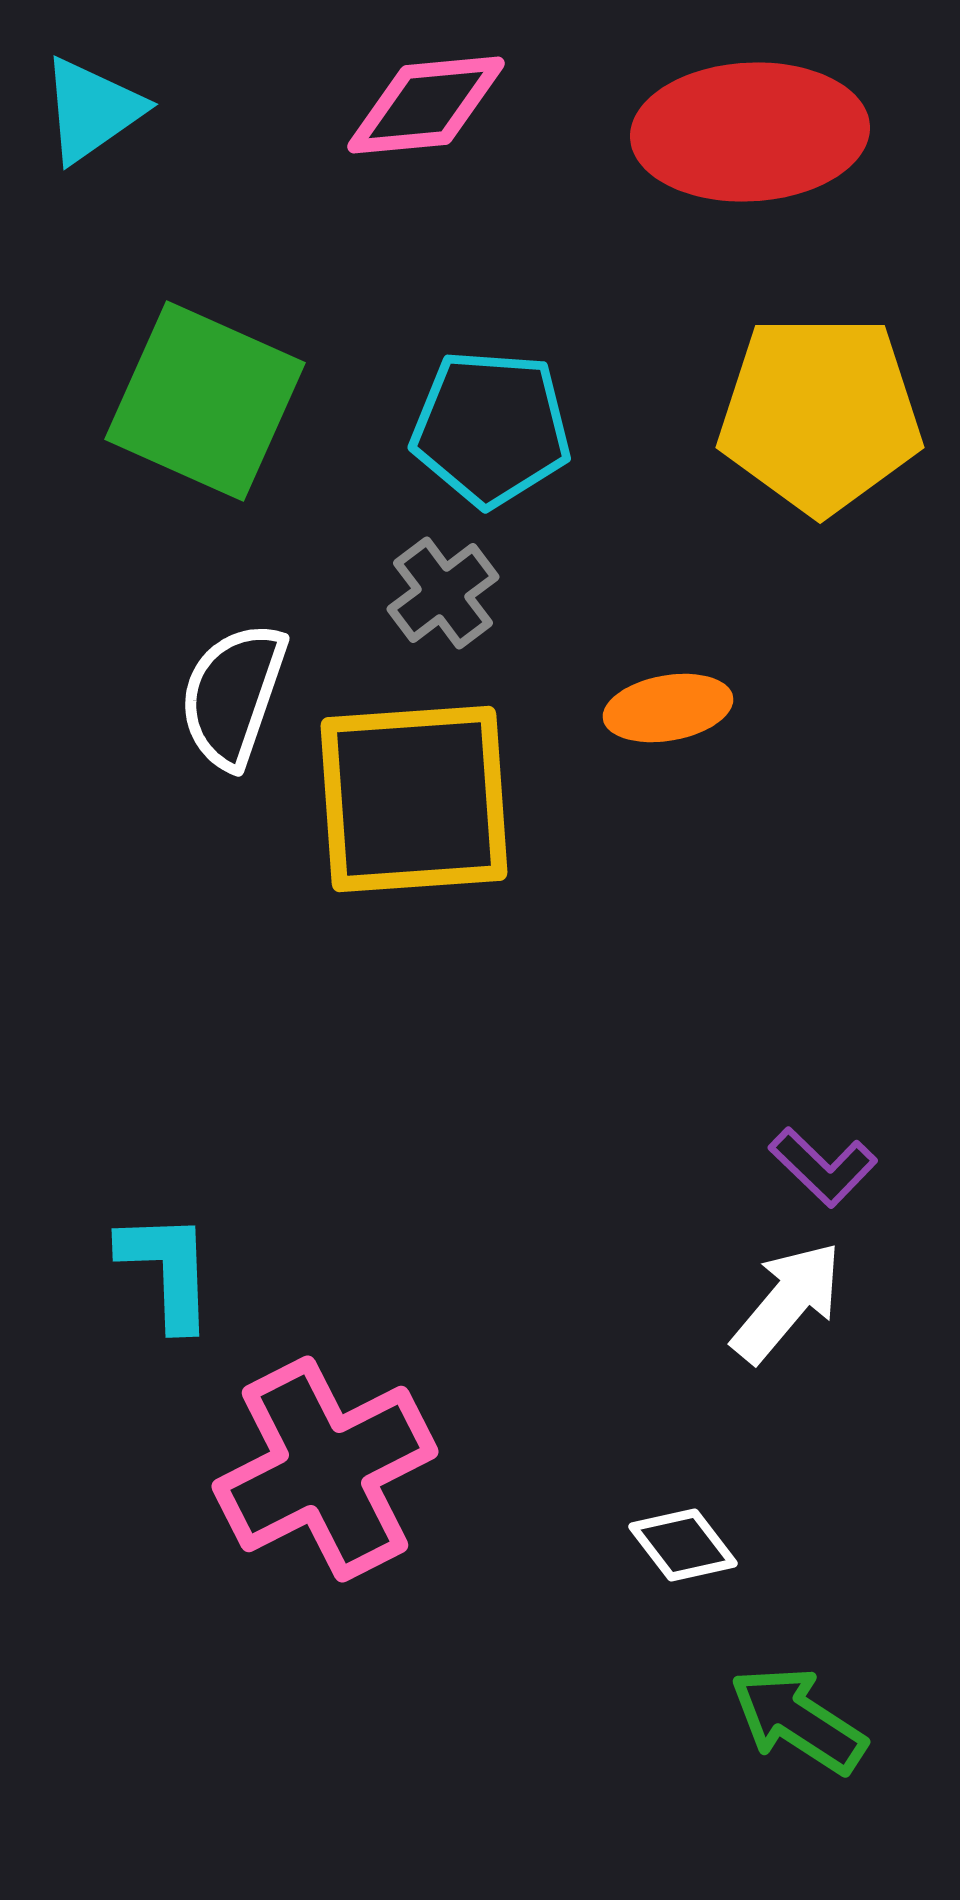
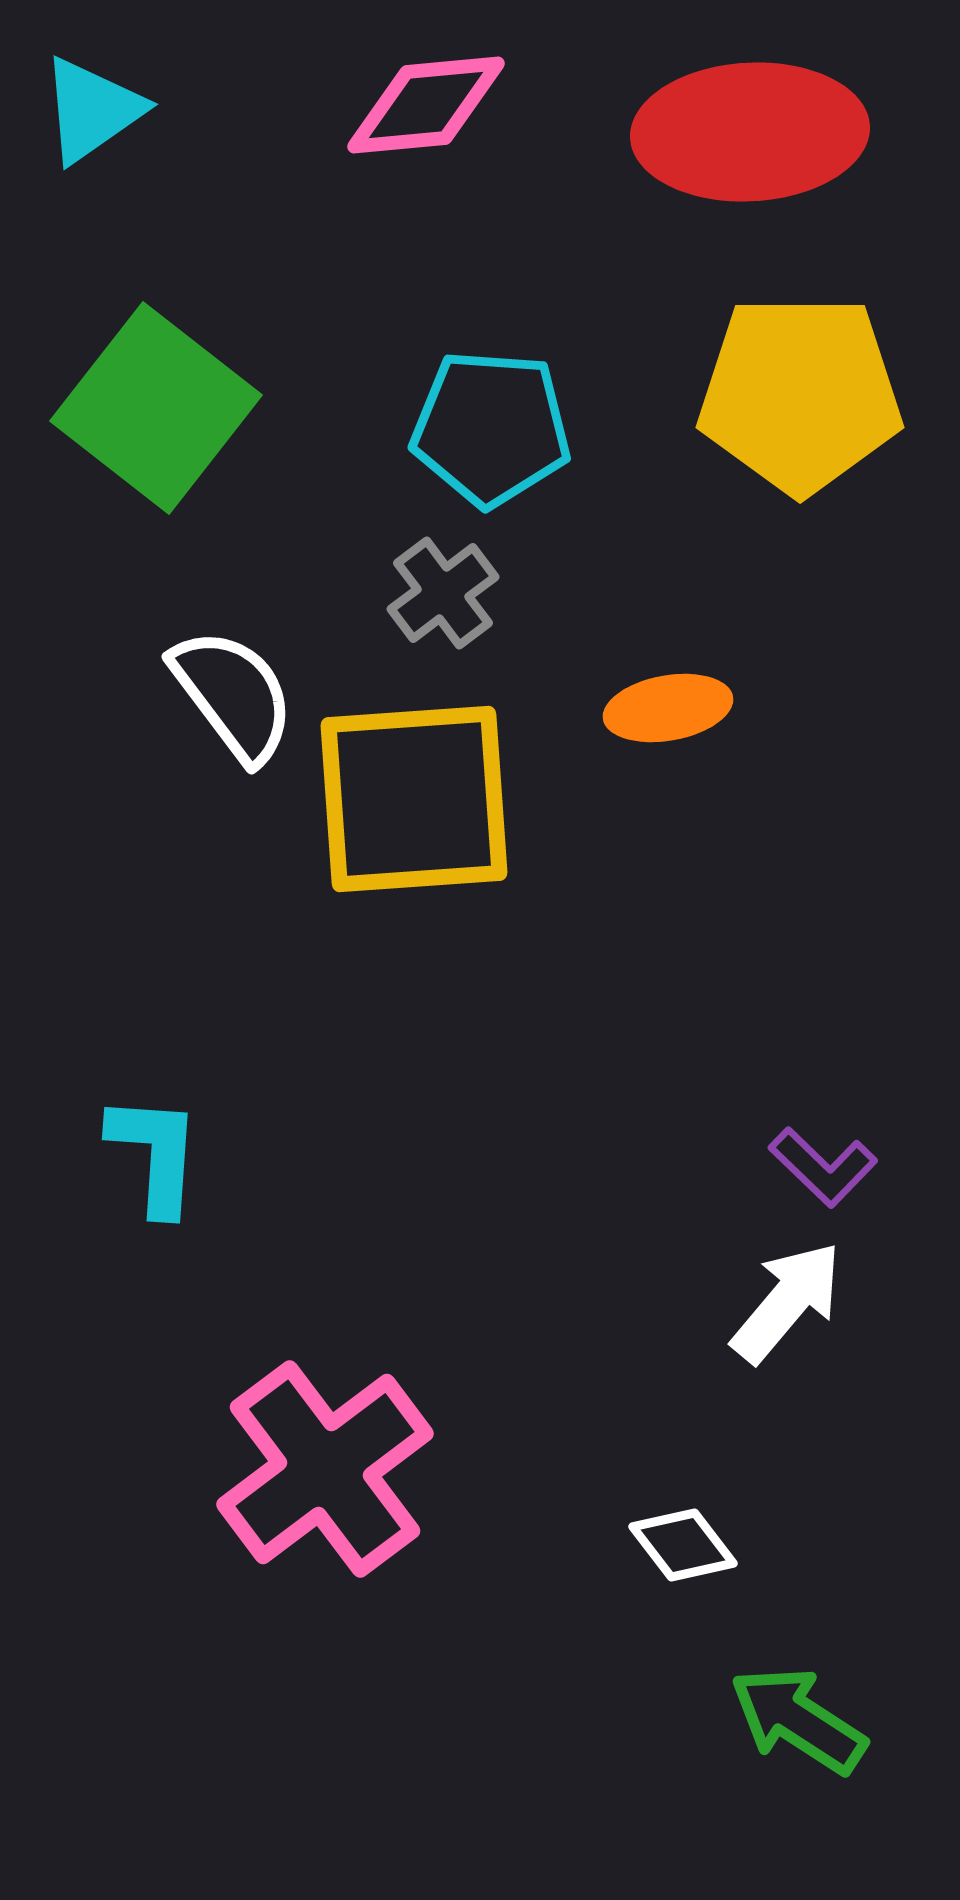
green square: moved 49 px left, 7 px down; rotated 14 degrees clockwise
yellow pentagon: moved 20 px left, 20 px up
white semicircle: rotated 124 degrees clockwise
cyan L-shape: moved 12 px left, 116 px up; rotated 6 degrees clockwise
pink cross: rotated 10 degrees counterclockwise
